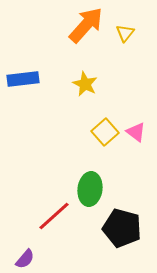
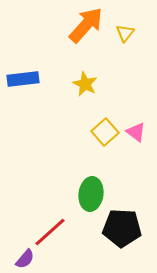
green ellipse: moved 1 px right, 5 px down
red line: moved 4 px left, 16 px down
black pentagon: rotated 12 degrees counterclockwise
